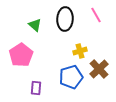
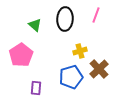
pink line: rotated 49 degrees clockwise
